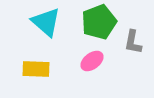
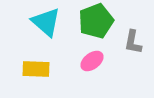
green pentagon: moved 3 px left, 1 px up
